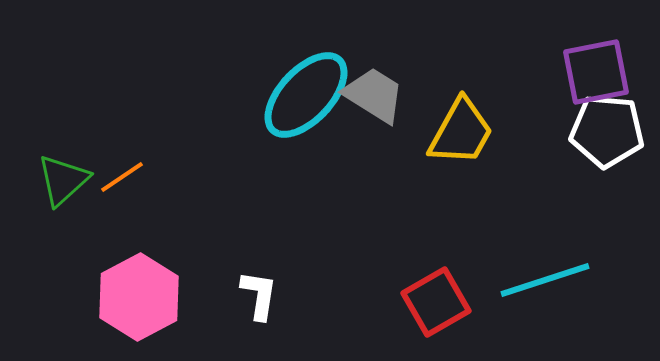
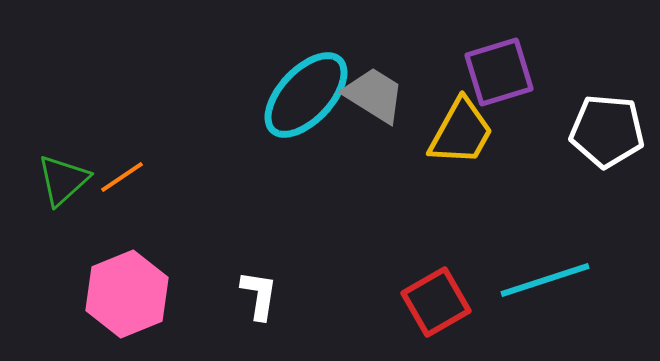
purple square: moved 97 px left; rotated 6 degrees counterclockwise
pink hexagon: moved 12 px left, 3 px up; rotated 6 degrees clockwise
